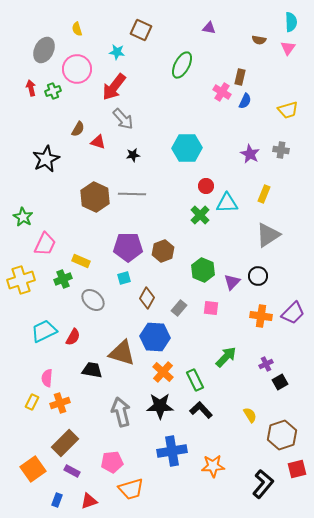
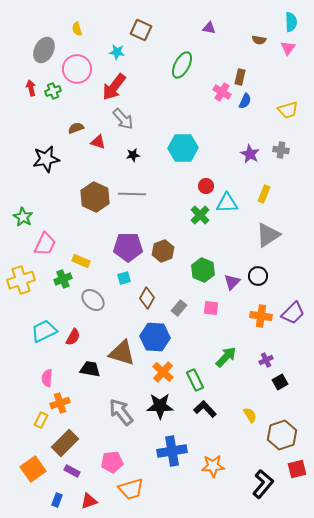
brown semicircle at (78, 129): moved 2 px left, 1 px up; rotated 140 degrees counterclockwise
cyan hexagon at (187, 148): moved 4 px left
black star at (46, 159): rotated 16 degrees clockwise
purple cross at (266, 364): moved 4 px up
black trapezoid at (92, 370): moved 2 px left, 1 px up
yellow rectangle at (32, 402): moved 9 px right, 18 px down
black L-shape at (201, 410): moved 4 px right, 1 px up
gray arrow at (121, 412): rotated 24 degrees counterclockwise
